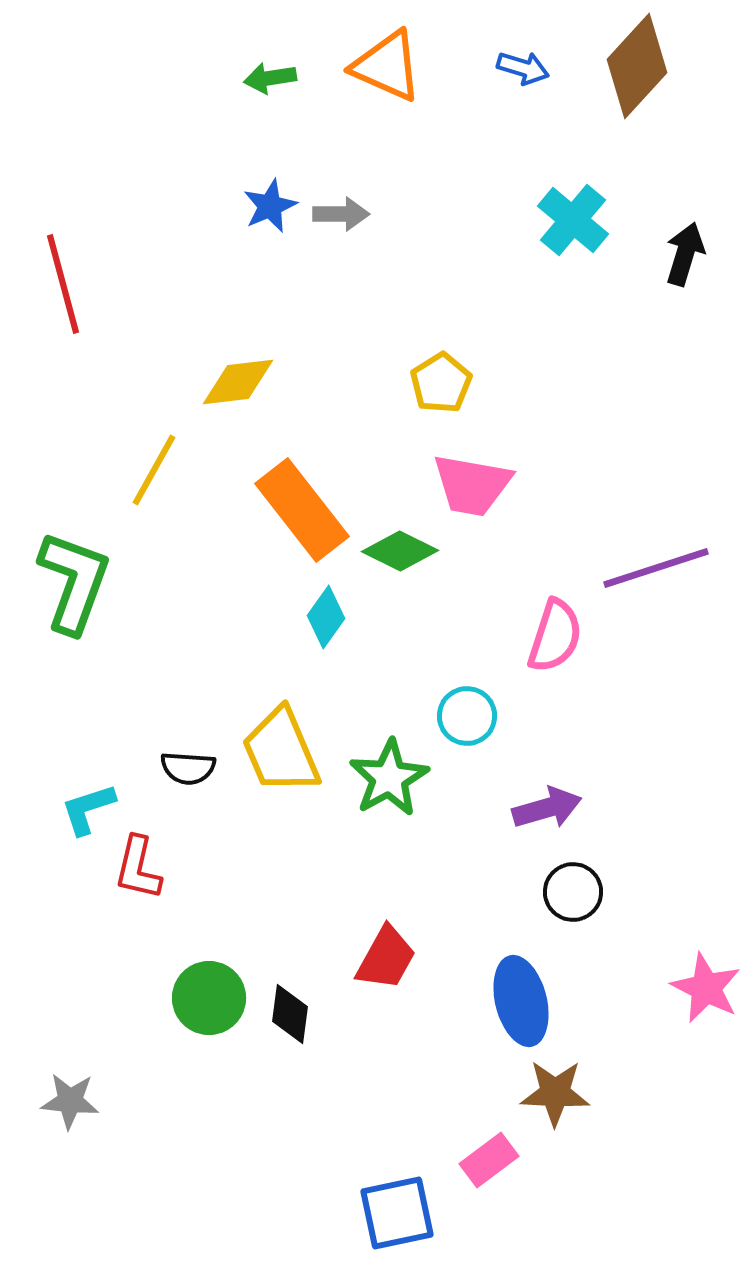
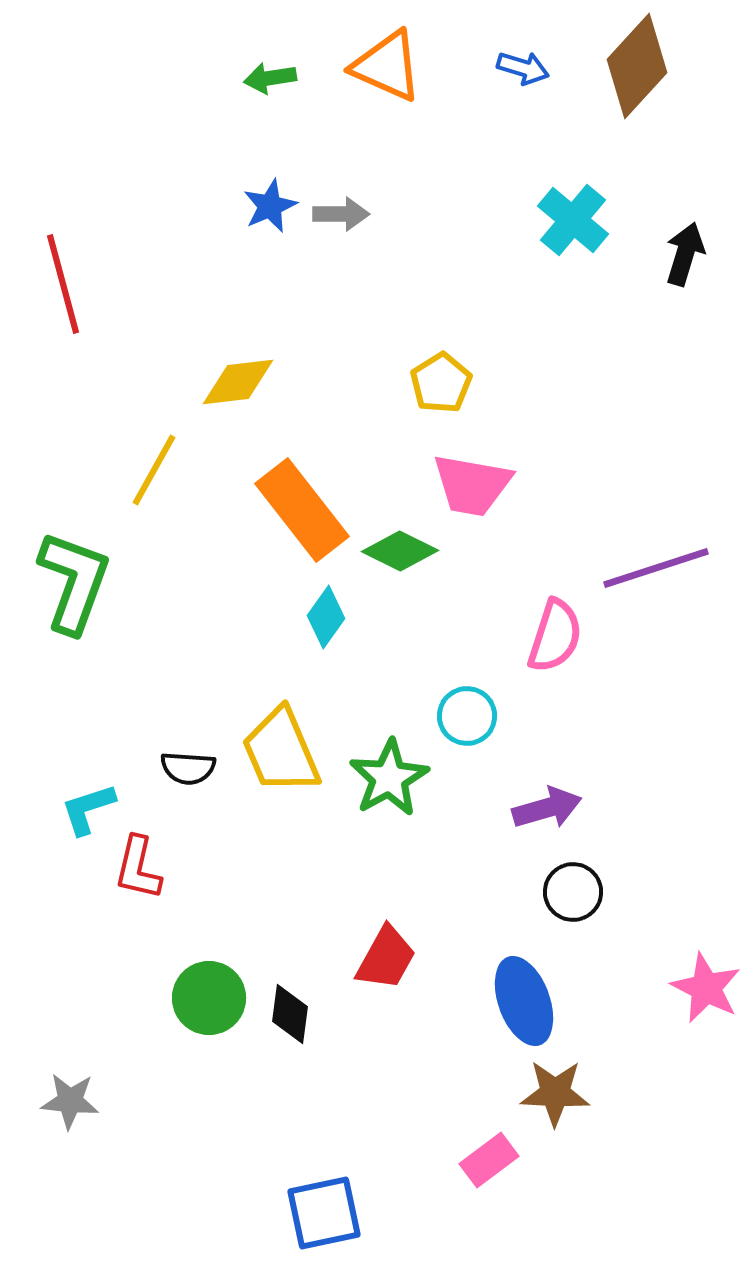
blue ellipse: moved 3 px right; rotated 6 degrees counterclockwise
blue square: moved 73 px left
